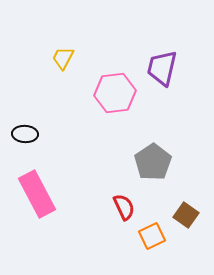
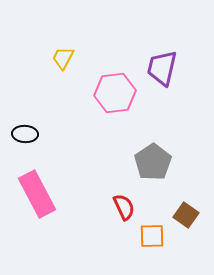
orange square: rotated 24 degrees clockwise
